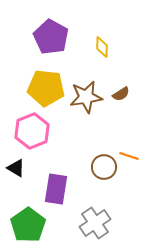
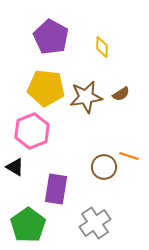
black triangle: moved 1 px left, 1 px up
